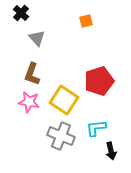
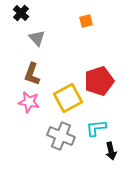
yellow square: moved 4 px right, 2 px up; rotated 28 degrees clockwise
